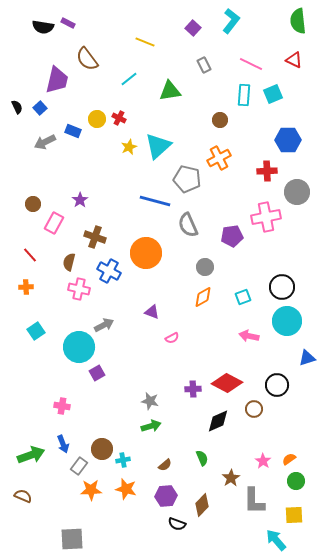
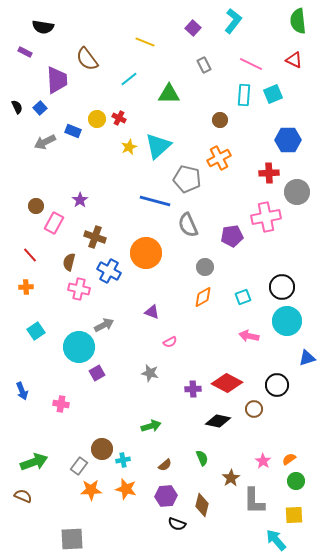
cyan L-shape at (231, 21): moved 2 px right
purple rectangle at (68, 23): moved 43 px left, 29 px down
purple trapezoid at (57, 80): rotated 16 degrees counterclockwise
green triangle at (170, 91): moved 1 px left, 3 px down; rotated 10 degrees clockwise
red cross at (267, 171): moved 2 px right, 2 px down
brown circle at (33, 204): moved 3 px right, 2 px down
pink semicircle at (172, 338): moved 2 px left, 4 px down
gray star at (150, 401): moved 28 px up
pink cross at (62, 406): moved 1 px left, 2 px up
black diamond at (218, 421): rotated 35 degrees clockwise
blue arrow at (63, 444): moved 41 px left, 53 px up
green arrow at (31, 455): moved 3 px right, 7 px down
brown diamond at (202, 505): rotated 30 degrees counterclockwise
